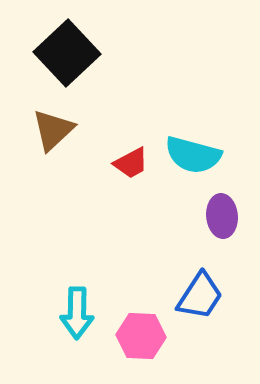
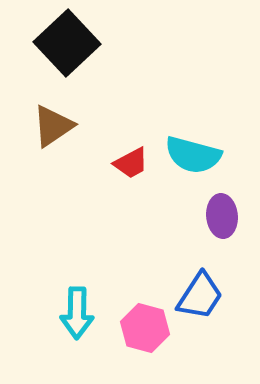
black square: moved 10 px up
brown triangle: moved 4 px up; rotated 9 degrees clockwise
pink hexagon: moved 4 px right, 8 px up; rotated 12 degrees clockwise
